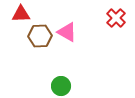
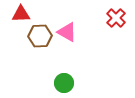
green circle: moved 3 px right, 3 px up
